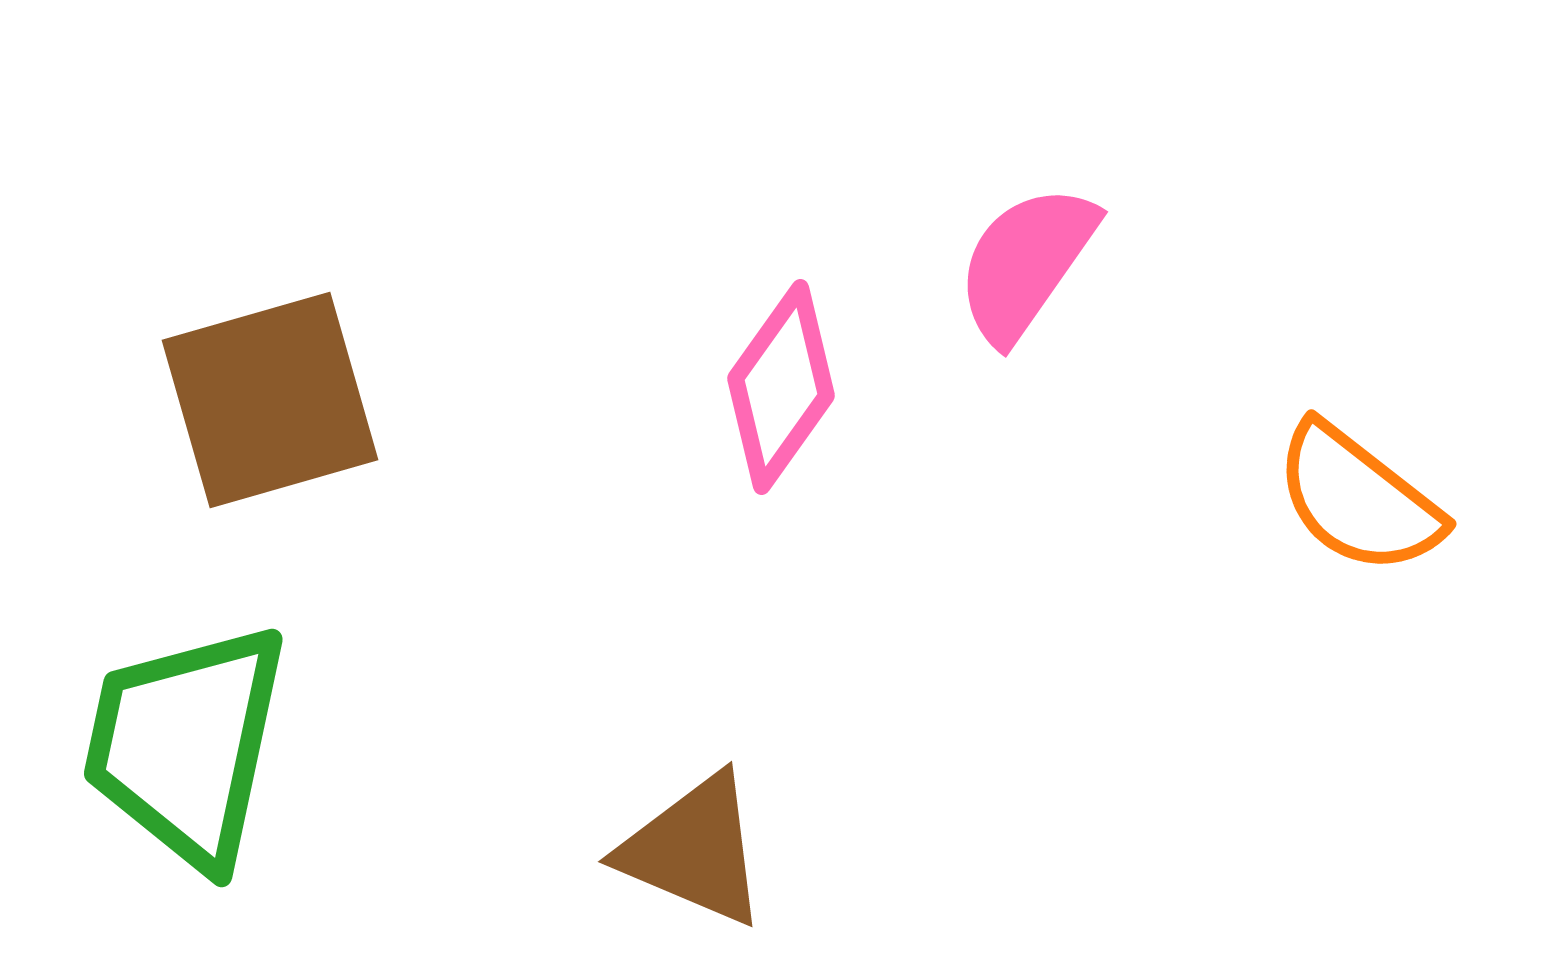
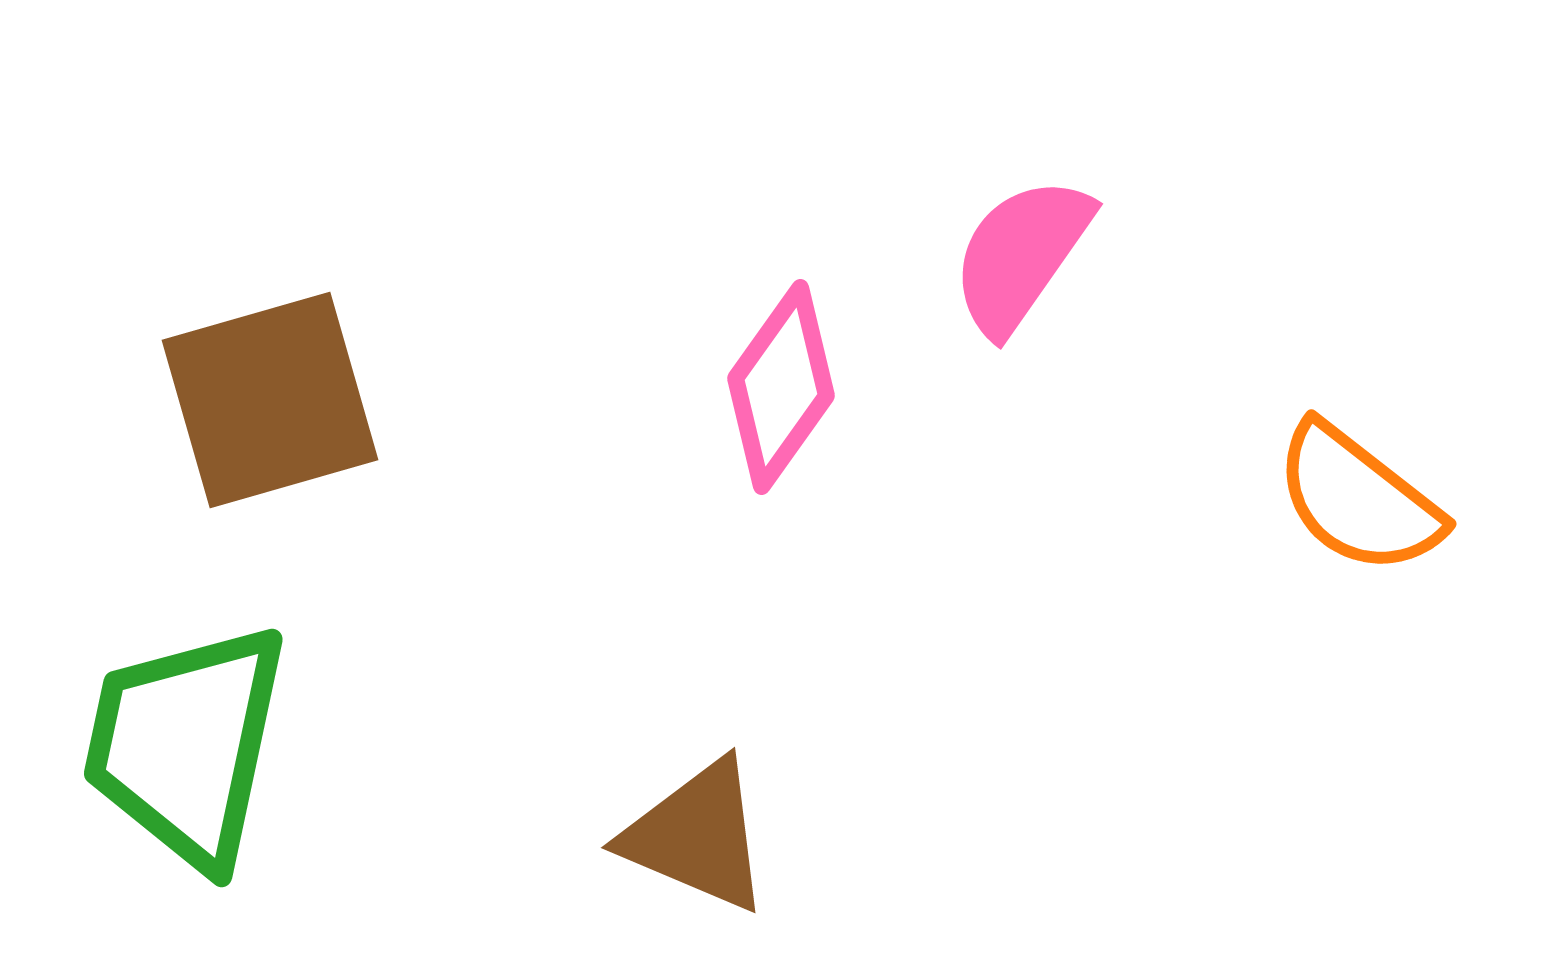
pink semicircle: moved 5 px left, 8 px up
brown triangle: moved 3 px right, 14 px up
